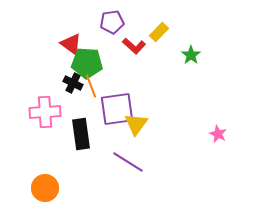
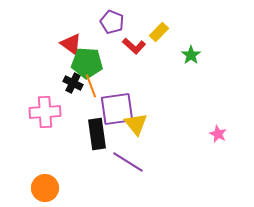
purple pentagon: rotated 30 degrees clockwise
yellow triangle: rotated 15 degrees counterclockwise
black rectangle: moved 16 px right
